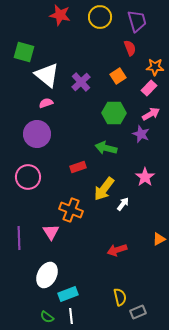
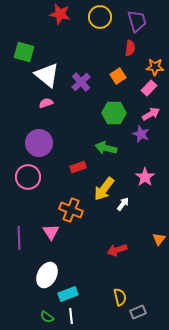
red star: moved 1 px up
red semicircle: rotated 28 degrees clockwise
purple circle: moved 2 px right, 9 px down
orange triangle: rotated 24 degrees counterclockwise
